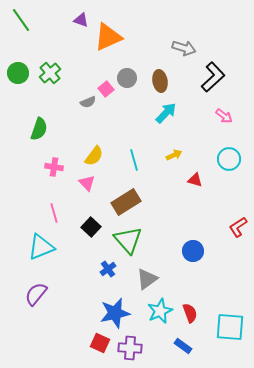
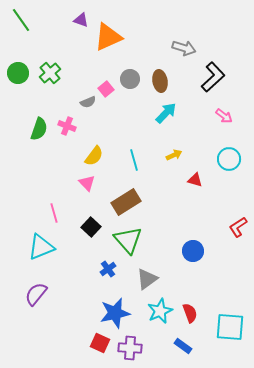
gray circle: moved 3 px right, 1 px down
pink cross: moved 13 px right, 41 px up; rotated 12 degrees clockwise
